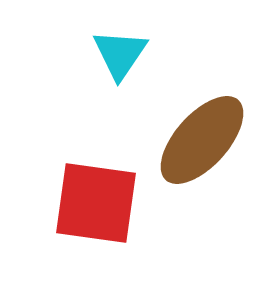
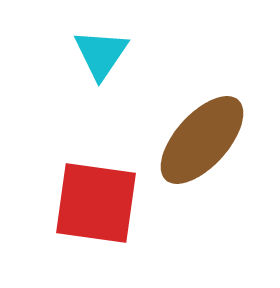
cyan triangle: moved 19 px left
